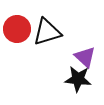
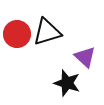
red circle: moved 5 px down
black star: moved 11 px left, 4 px down; rotated 12 degrees clockwise
